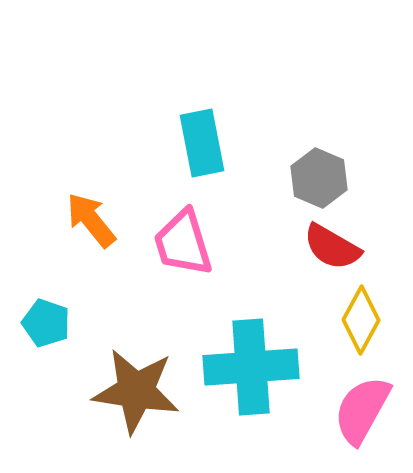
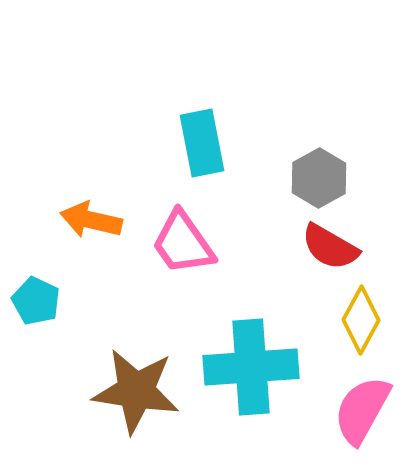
gray hexagon: rotated 8 degrees clockwise
orange arrow: rotated 38 degrees counterclockwise
pink trapezoid: rotated 18 degrees counterclockwise
red semicircle: moved 2 px left
cyan pentagon: moved 10 px left, 22 px up; rotated 6 degrees clockwise
